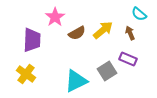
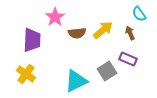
cyan semicircle: rotated 14 degrees clockwise
brown semicircle: rotated 24 degrees clockwise
